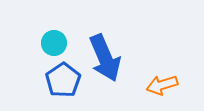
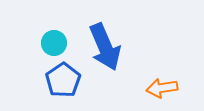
blue arrow: moved 11 px up
orange arrow: moved 3 px down; rotated 8 degrees clockwise
